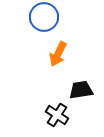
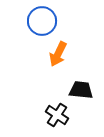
blue circle: moved 2 px left, 4 px down
black trapezoid: rotated 15 degrees clockwise
